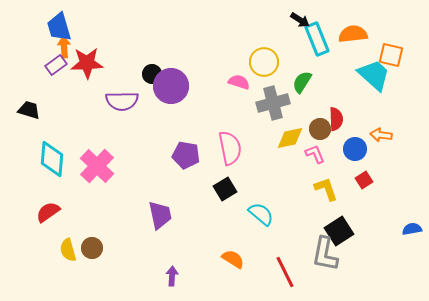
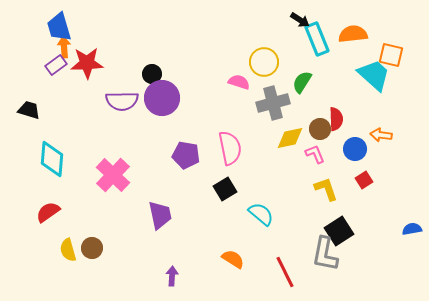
purple circle at (171, 86): moved 9 px left, 12 px down
pink cross at (97, 166): moved 16 px right, 9 px down
